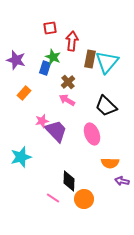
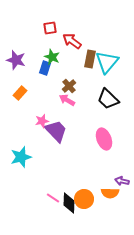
red arrow: rotated 60 degrees counterclockwise
green star: moved 1 px left
brown cross: moved 1 px right, 4 px down
orange rectangle: moved 4 px left
black trapezoid: moved 2 px right, 7 px up
pink ellipse: moved 12 px right, 5 px down
orange semicircle: moved 30 px down
black diamond: moved 22 px down
